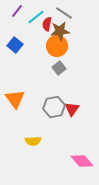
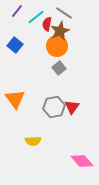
brown star: rotated 18 degrees counterclockwise
red triangle: moved 2 px up
